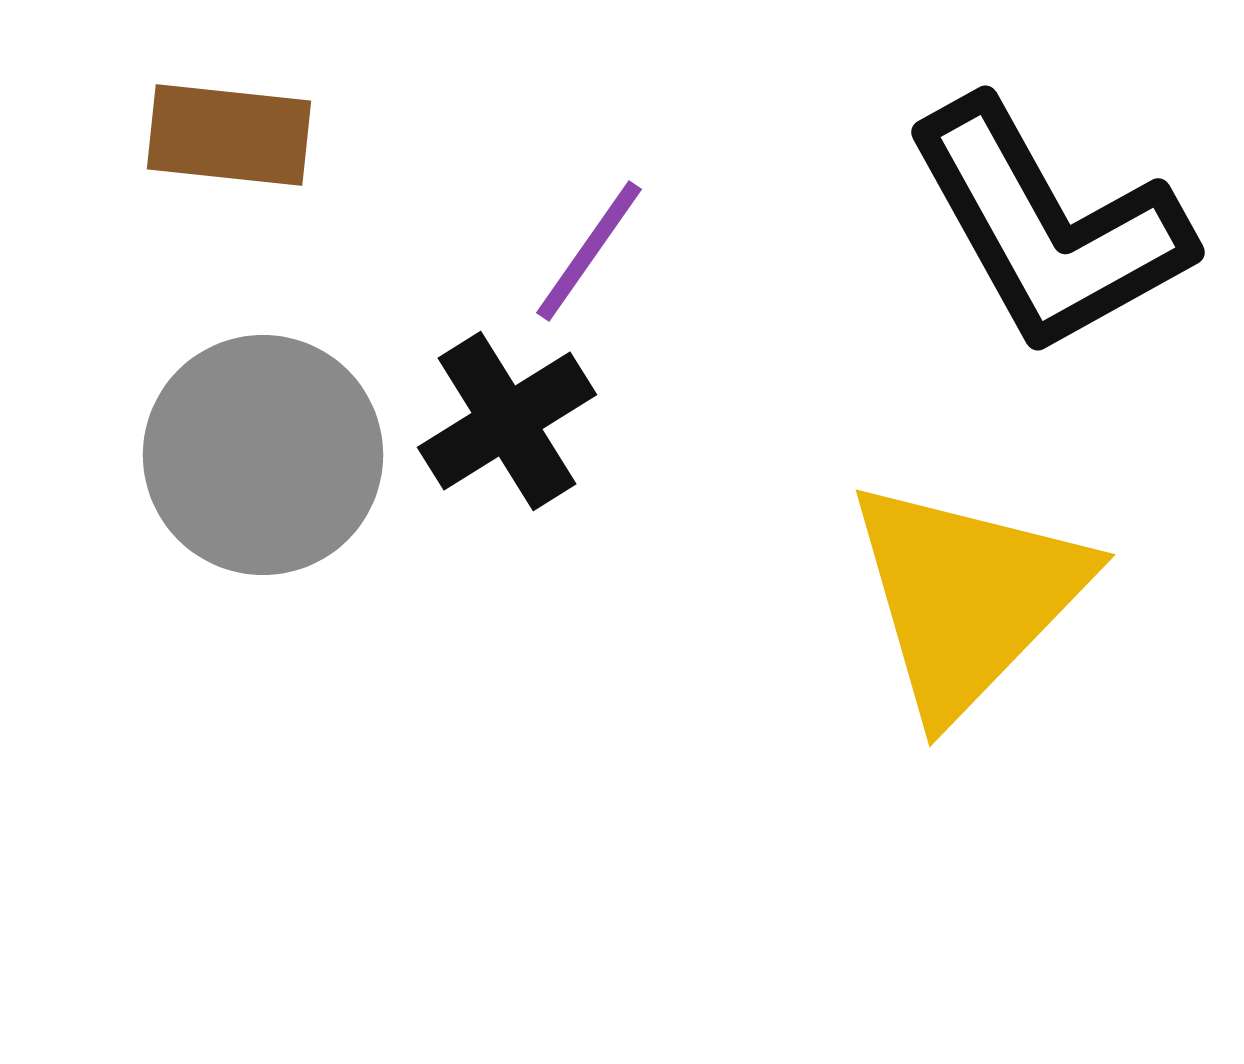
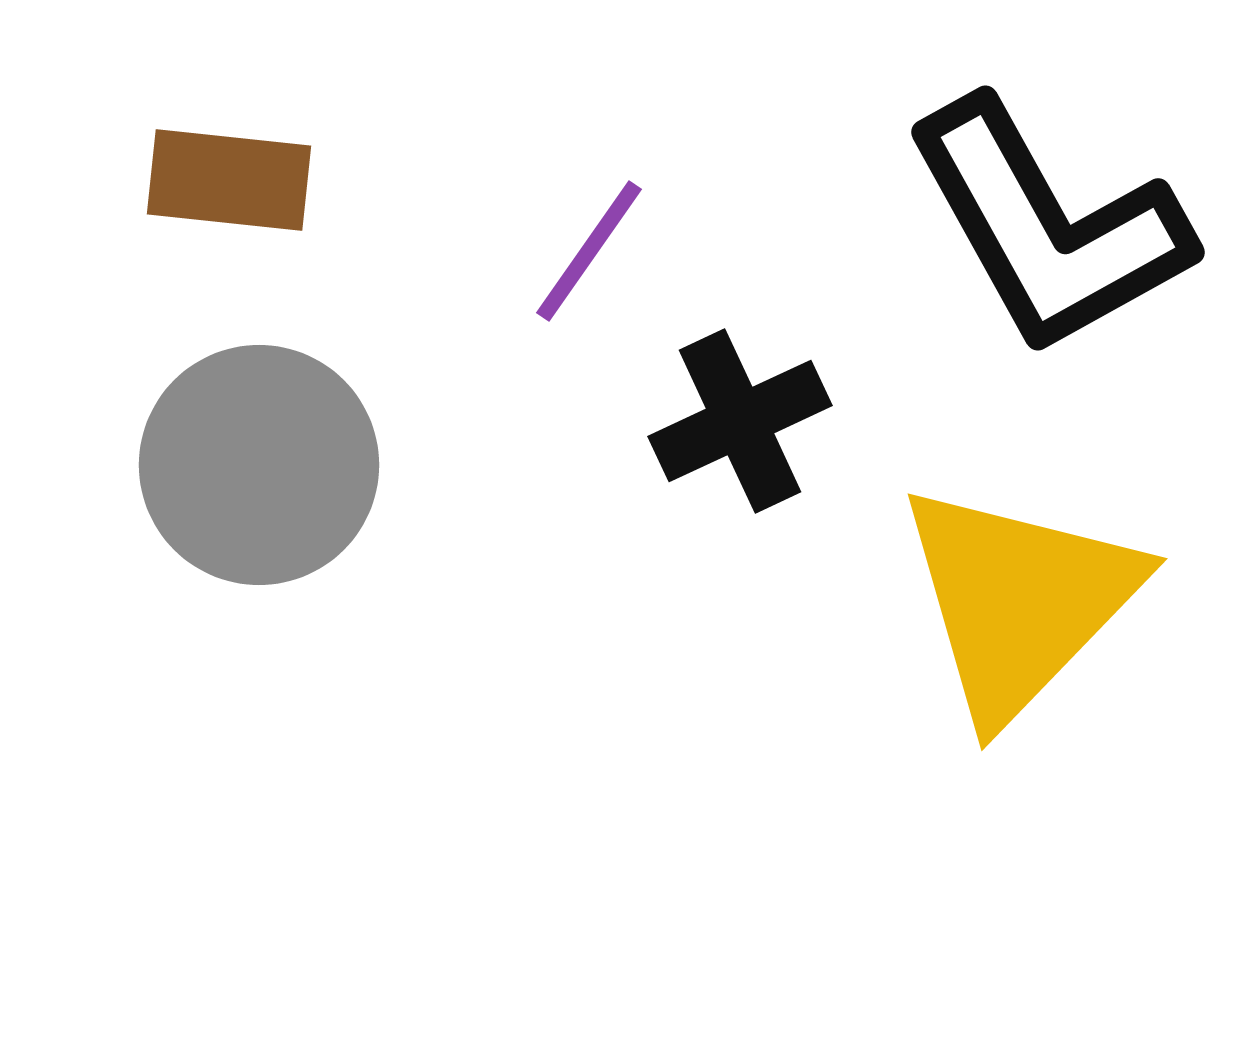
brown rectangle: moved 45 px down
black cross: moved 233 px right; rotated 7 degrees clockwise
gray circle: moved 4 px left, 10 px down
yellow triangle: moved 52 px right, 4 px down
